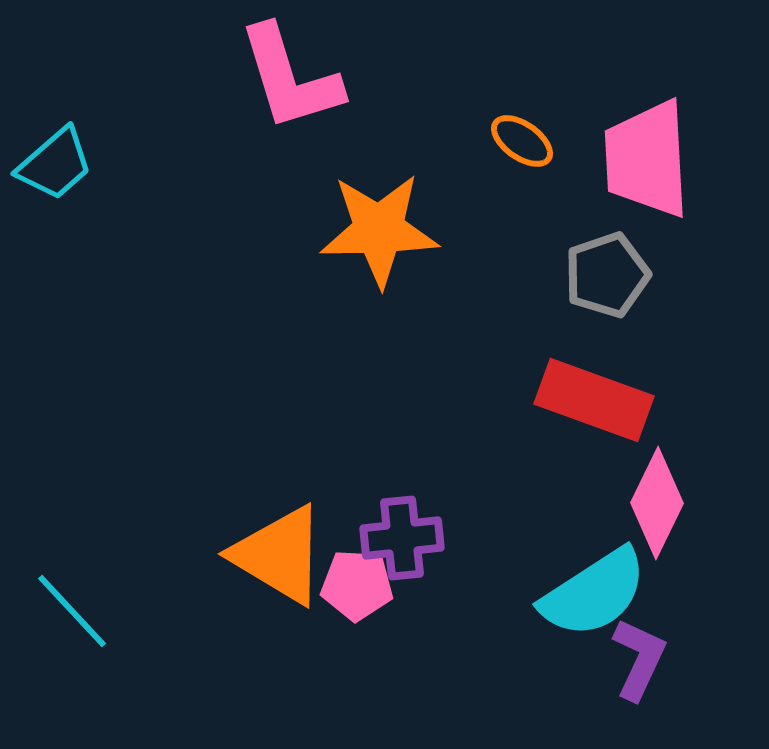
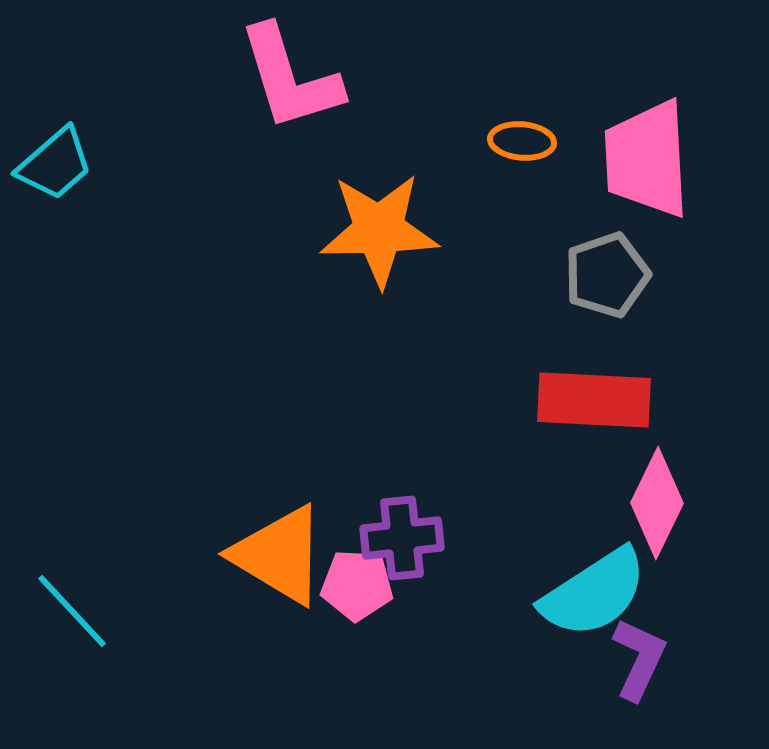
orange ellipse: rotated 30 degrees counterclockwise
red rectangle: rotated 17 degrees counterclockwise
